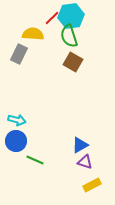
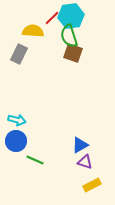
yellow semicircle: moved 3 px up
brown square: moved 9 px up; rotated 12 degrees counterclockwise
